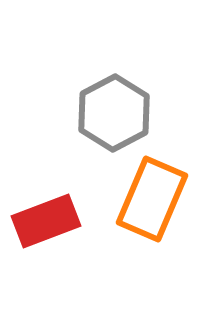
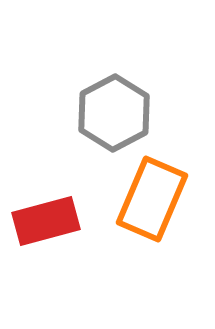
red rectangle: rotated 6 degrees clockwise
